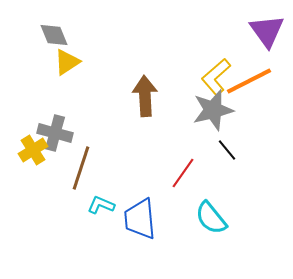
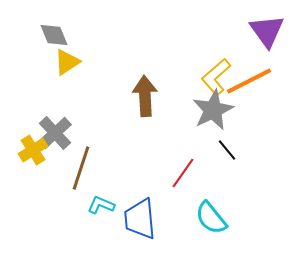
gray star: rotated 12 degrees counterclockwise
gray cross: rotated 32 degrees clockwise
